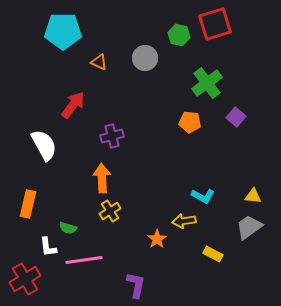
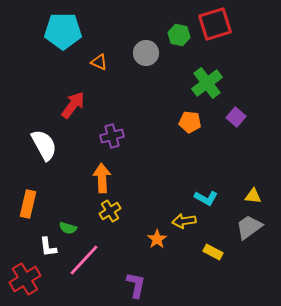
gray circle: moved 1 px right, 5 px up
cyan L-shape: moved 3 px right, 2 px down
yellow rectangle: moved 2 px up
pink line: rotated 39 degrees counterclockwise
